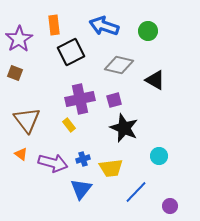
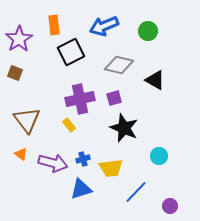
blue arrow: rotated 40 degrees counterclockwise
purple square: moved 2 px up
blue triangle: rotated 35 degrees clockwise
